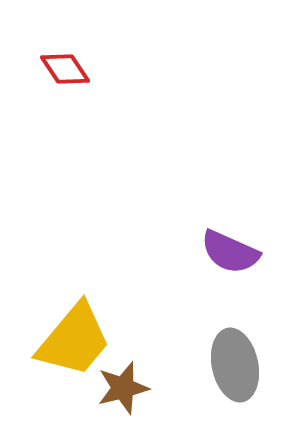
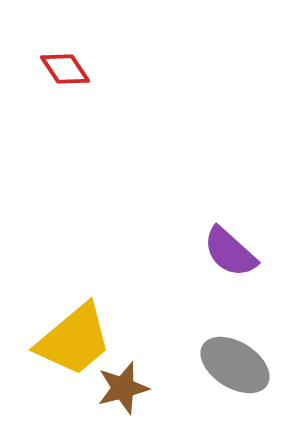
purple semicircle: rotated 18 degrees clockwise
yellow trapezoid: rotated 10 degrees clockwise
gray ellipse: rotated 46 degrees counterclockwise
